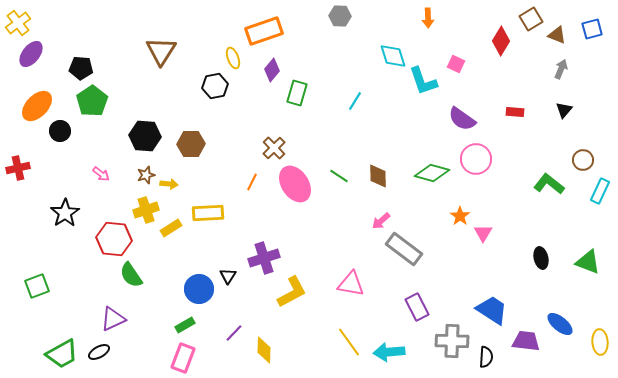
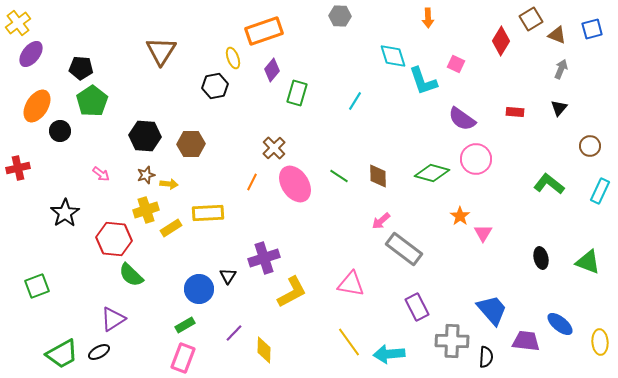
orange ellipse at (37, 106): rotated 12 degrees counterclockwise
black triangle at (564, 110): moved 5 px left, 2 px up
brown circle at (583, 160): moved 7 px right, 14 px up
green semicircle at (131, 275): rotated 12 degrees counterclockwise
blue trapezoid at (492, 310): rotated 16 degrees clockwise
purple triangle at (113, 319): rotated 8 degrees counterclockwise
cyan arrow at (389, 352): moved 2 px down
